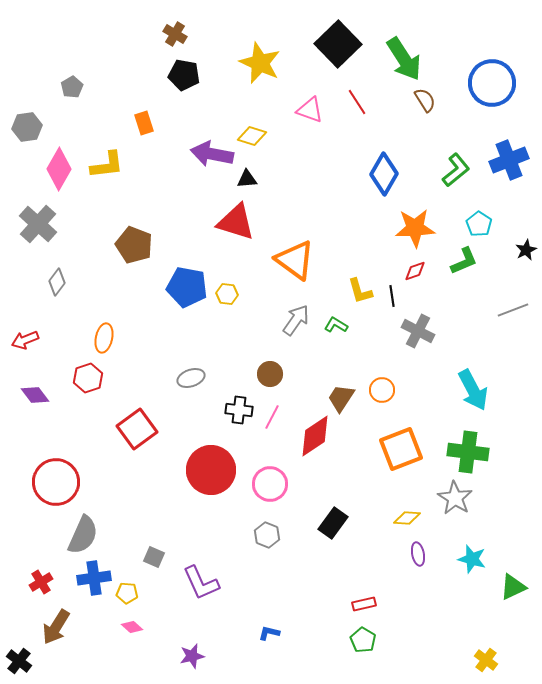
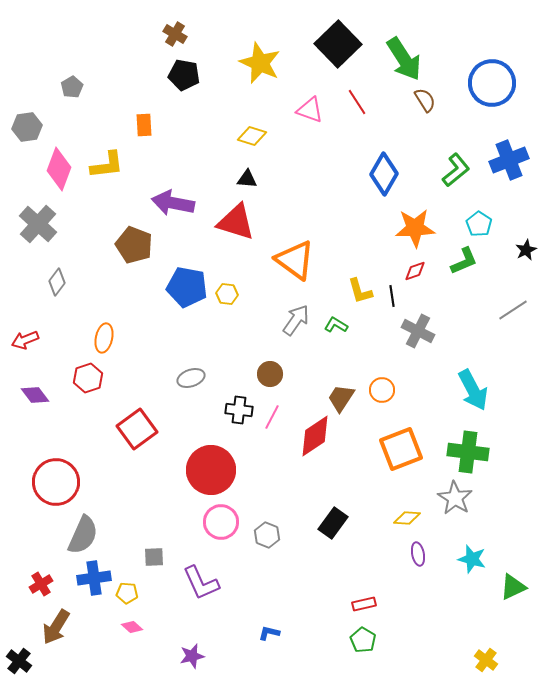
orange rectangle at (144, 123): moved 2 px down; rotated 15 degrees clockwise
purple arrow at (212, 154): moved 39 px left, 49 px down
pink diamond at (59, 169): rotated 9 degrees counterclockwise
black triangle at (247, 179): rotated 10 degrees clockwise
gray line at (513, 310): rotated 12 degrees counterclockwise
pink circle at (270, 484): moved 49 px left, 38 px down
gray square at (154, 557): rotated 25 degrees counterclockwise
red cross at (41, 582): moved 2 px down
